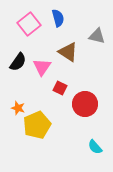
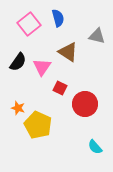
yellow pentagon: moved 1 px right; rotated 24 degrees counterclockwise
